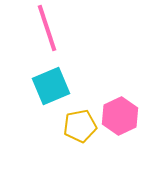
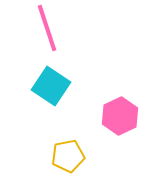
cyan square: rotated 33 degrees counterclockwise
yellow pentagon: moved 12 px left, 30 px down
